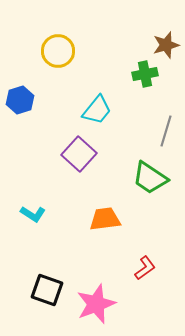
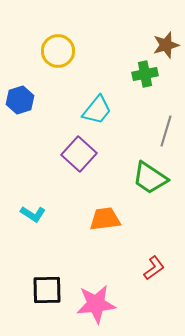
red L-shape: moved 9 px right
black square: rotated 20 degrees counterclockwise
pink star: rotated 15 degrees clockwise
